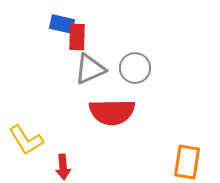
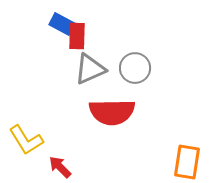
blue rectangle: rotated 15 degrees clockwise
red rectangle: moved 1 px up
red arrow: moved 3 px left; rotated 140 degrees clockwise
